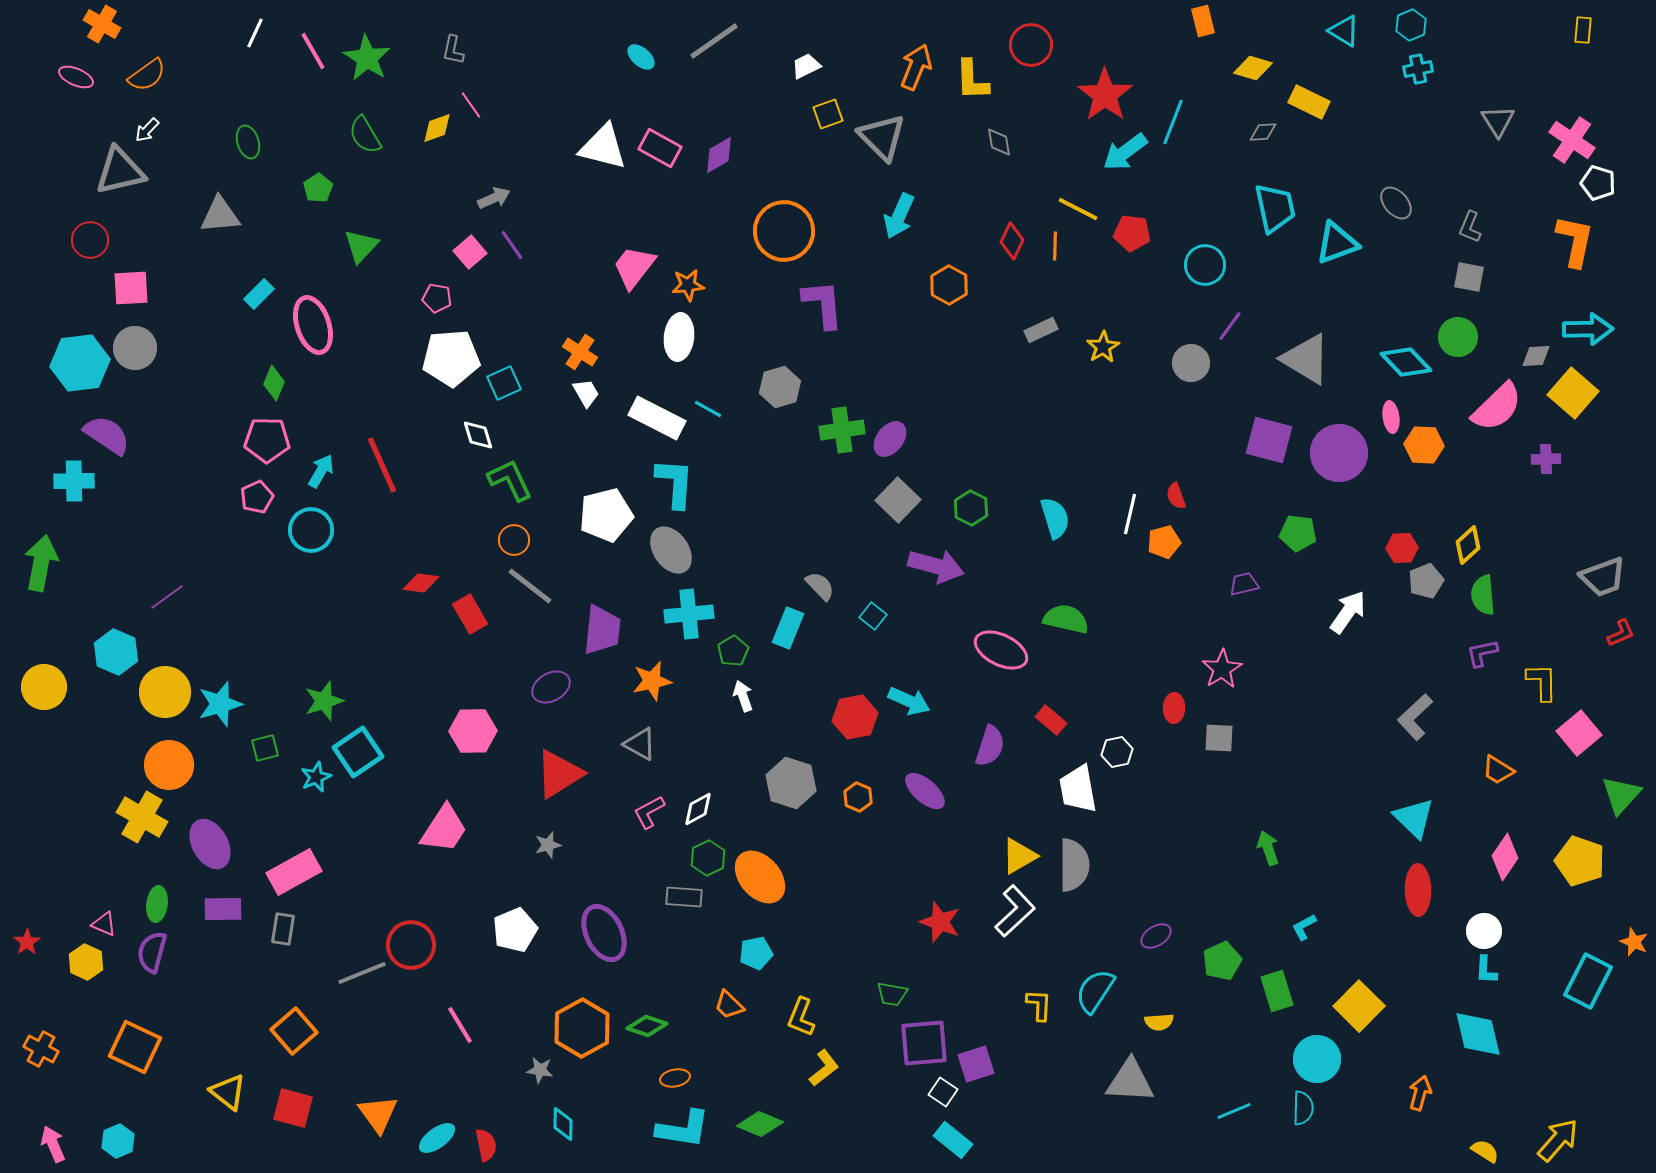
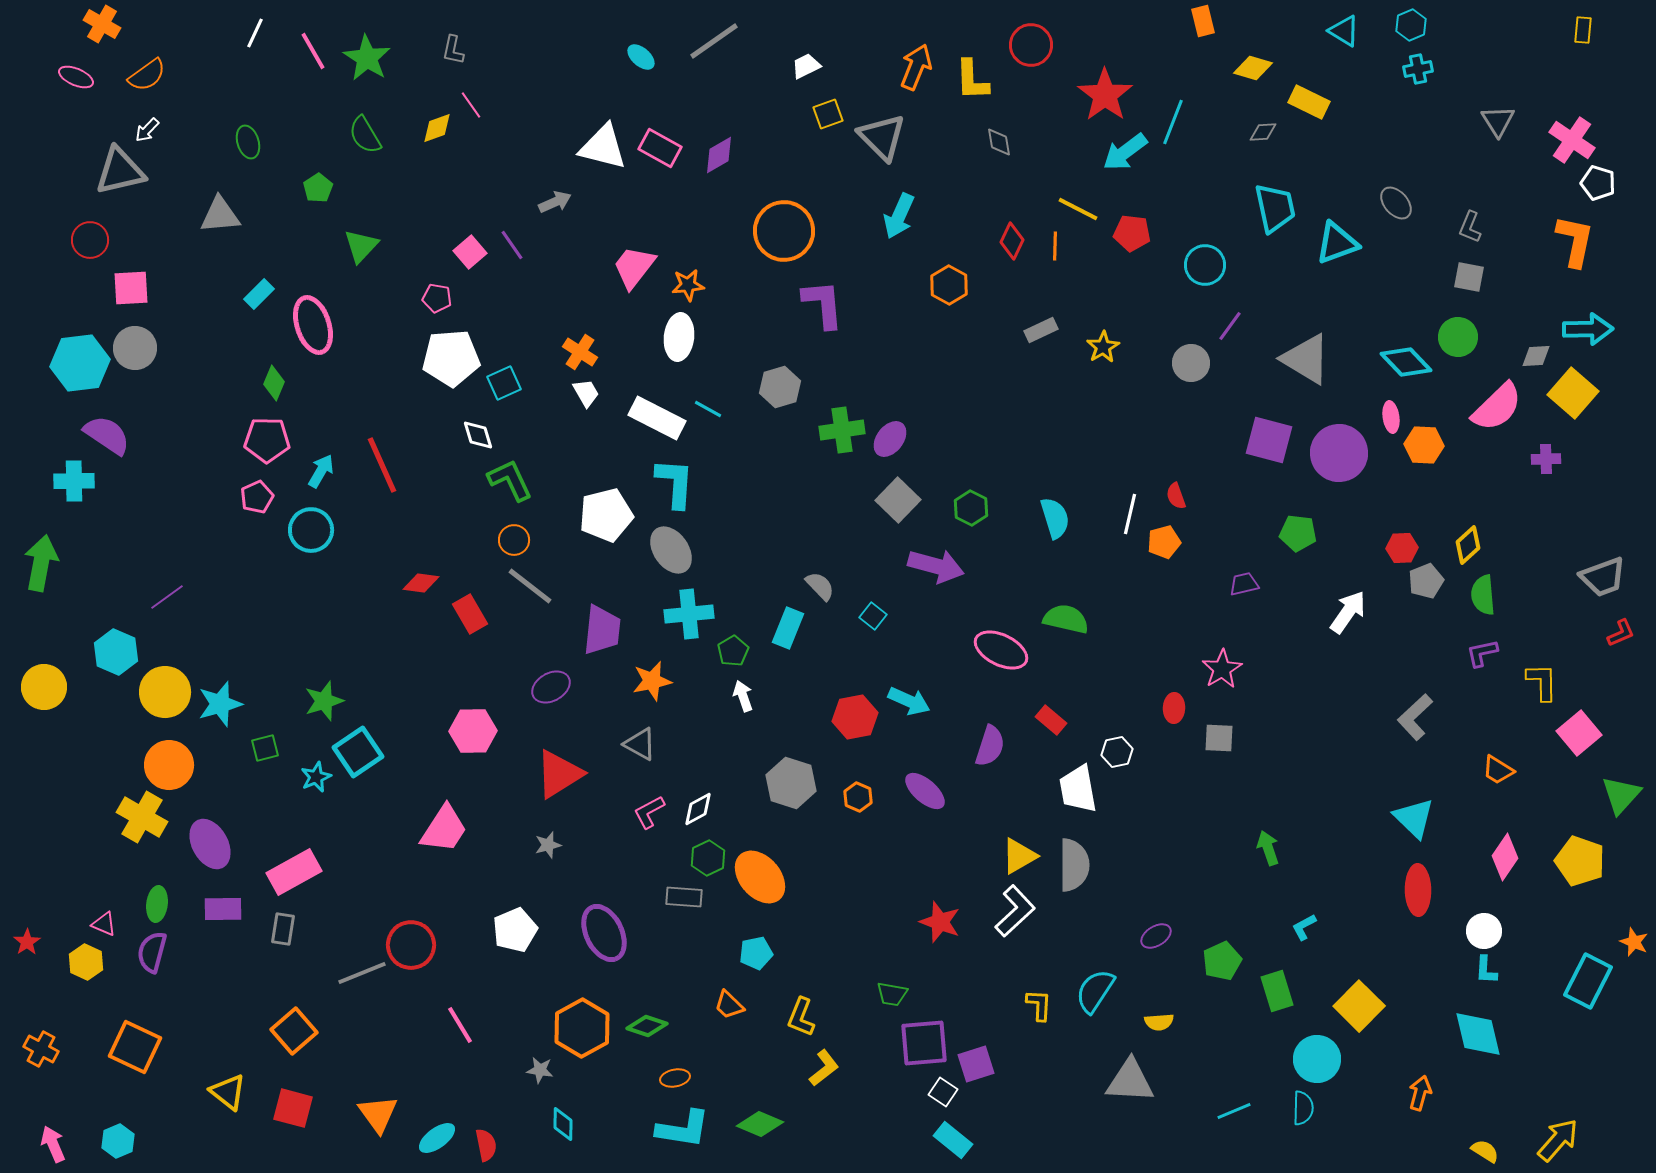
gray arrow at (494, 198): moved 61 px right, 4 px down
